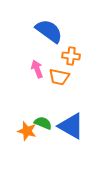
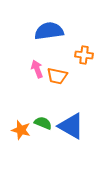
blue semicircle: rotated 44 degrees counterclockwise
orange cross: moved 13 px right, 1 px up
orange trapezoid: moved 2 px left, 1 px up
orange star: moved 6 px left, 1 px up
